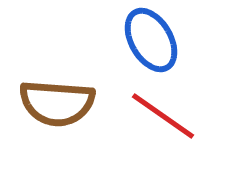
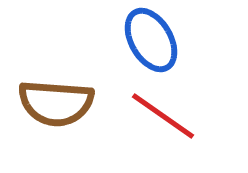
brown semicircle: moved 1 px left
